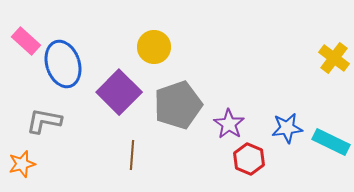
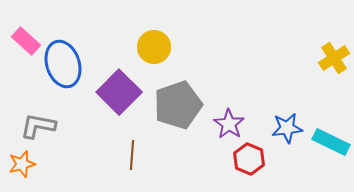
yellow cross: rotated 20 degrees clockwise
gray L-shape: moved 6 px left, 5 px down
